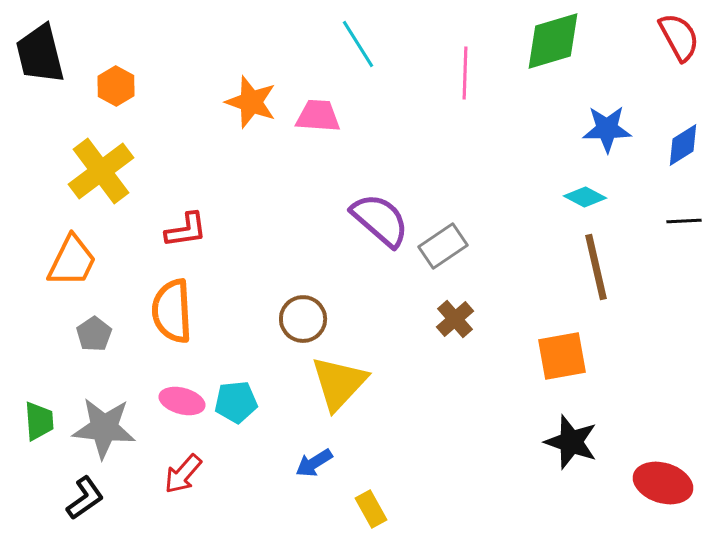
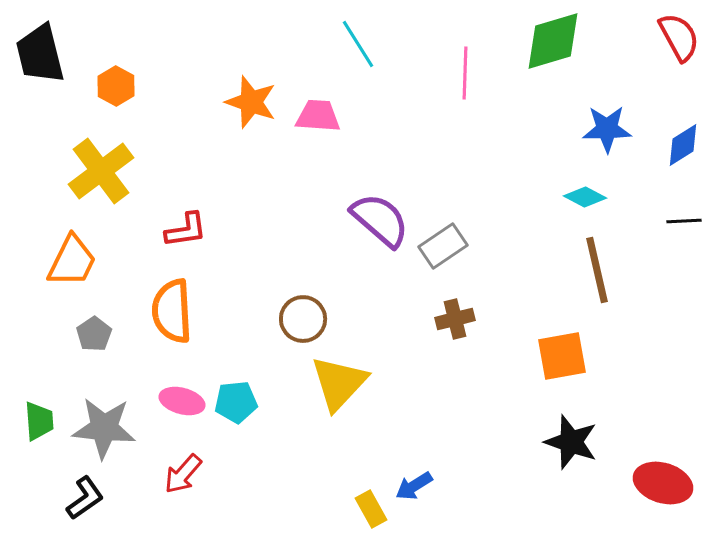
brown line: moved 1 px right, 3 px down
brown cross: rotated 27 degrees clockwise
blue arrow: moved 100 px right, 23 px down
